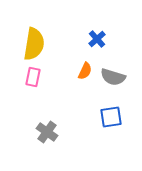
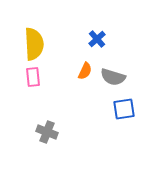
yellow semicircle: rotated 12 degrees counterclockwise
pink rectangle: rotated 18 degrees counterclockwise
blue square: moved 13 px right, 8 px up
gray cross: rotated 15 degrees counterclockwise
